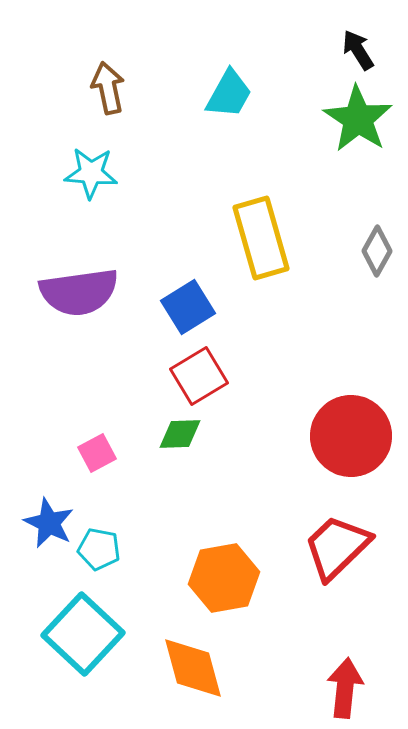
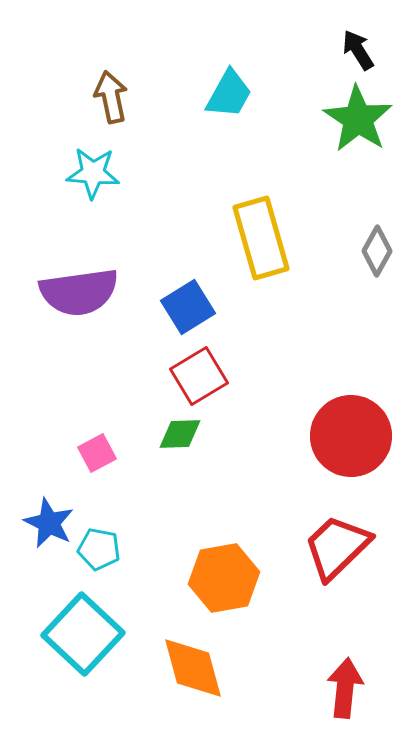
brown arrow: moved 3 px right, 9 px down
cyan star: moved 2 px right
